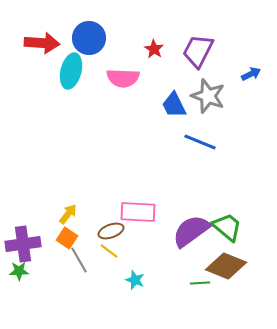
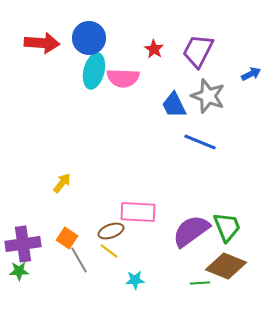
cyan ellipse: moved 23 px right
yellow arrow: moved 6 px left, 31 px up
green trapezoid: rotated 28 degrees clockwise
cyan star: rotated 24 degrees counterclockwise
